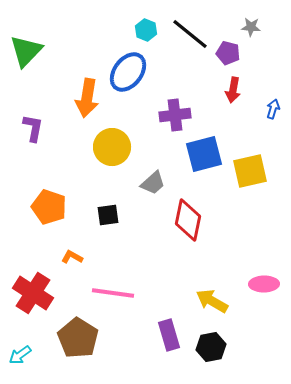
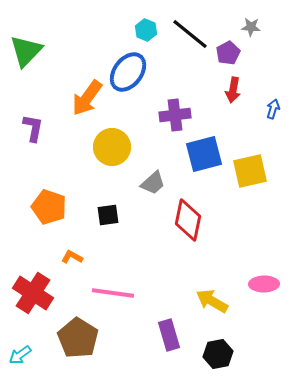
purple pentagon: rotated 30 degrees clockwise
orange arrow: rotated 27 degrees clockwise
black hexagon: moved 7 px right, 7 px down
